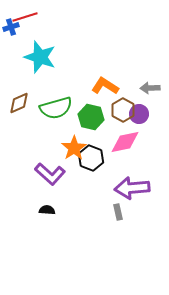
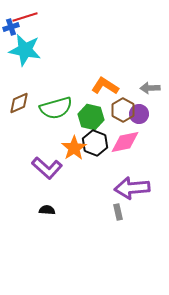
cyan star: moved 15 px left, 7 px up; rotated 8 degrees counterclockwise
black hexagon: moved 4 px right, 15 px up
purple L-shape: moved 3 px left, 6 px up
